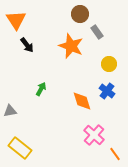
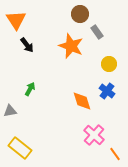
green arrow: moved 11 px left
